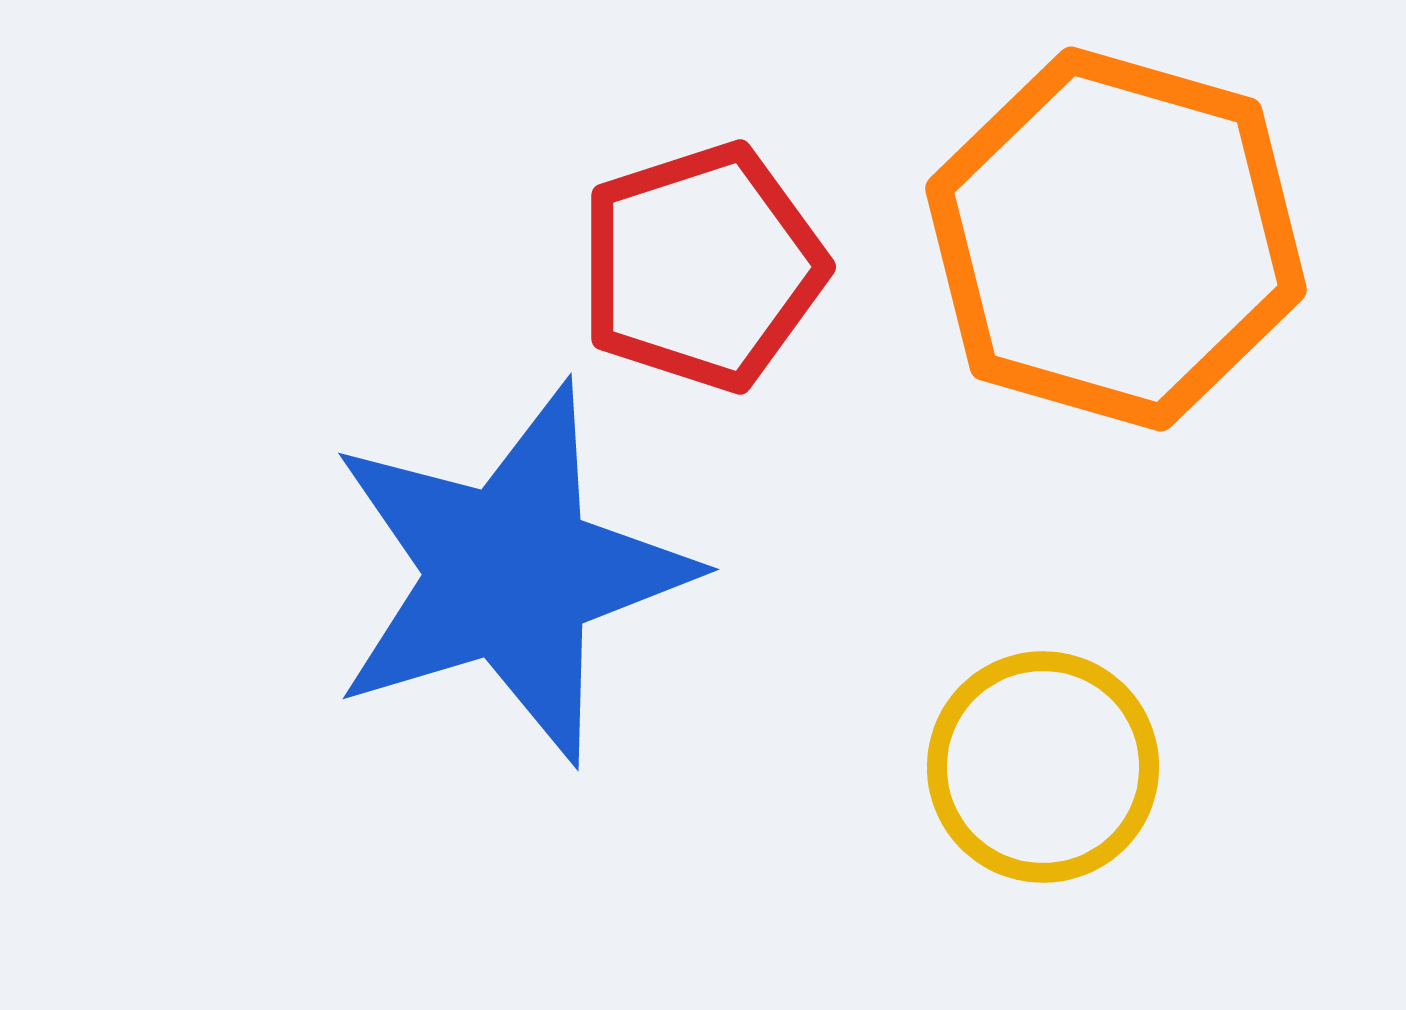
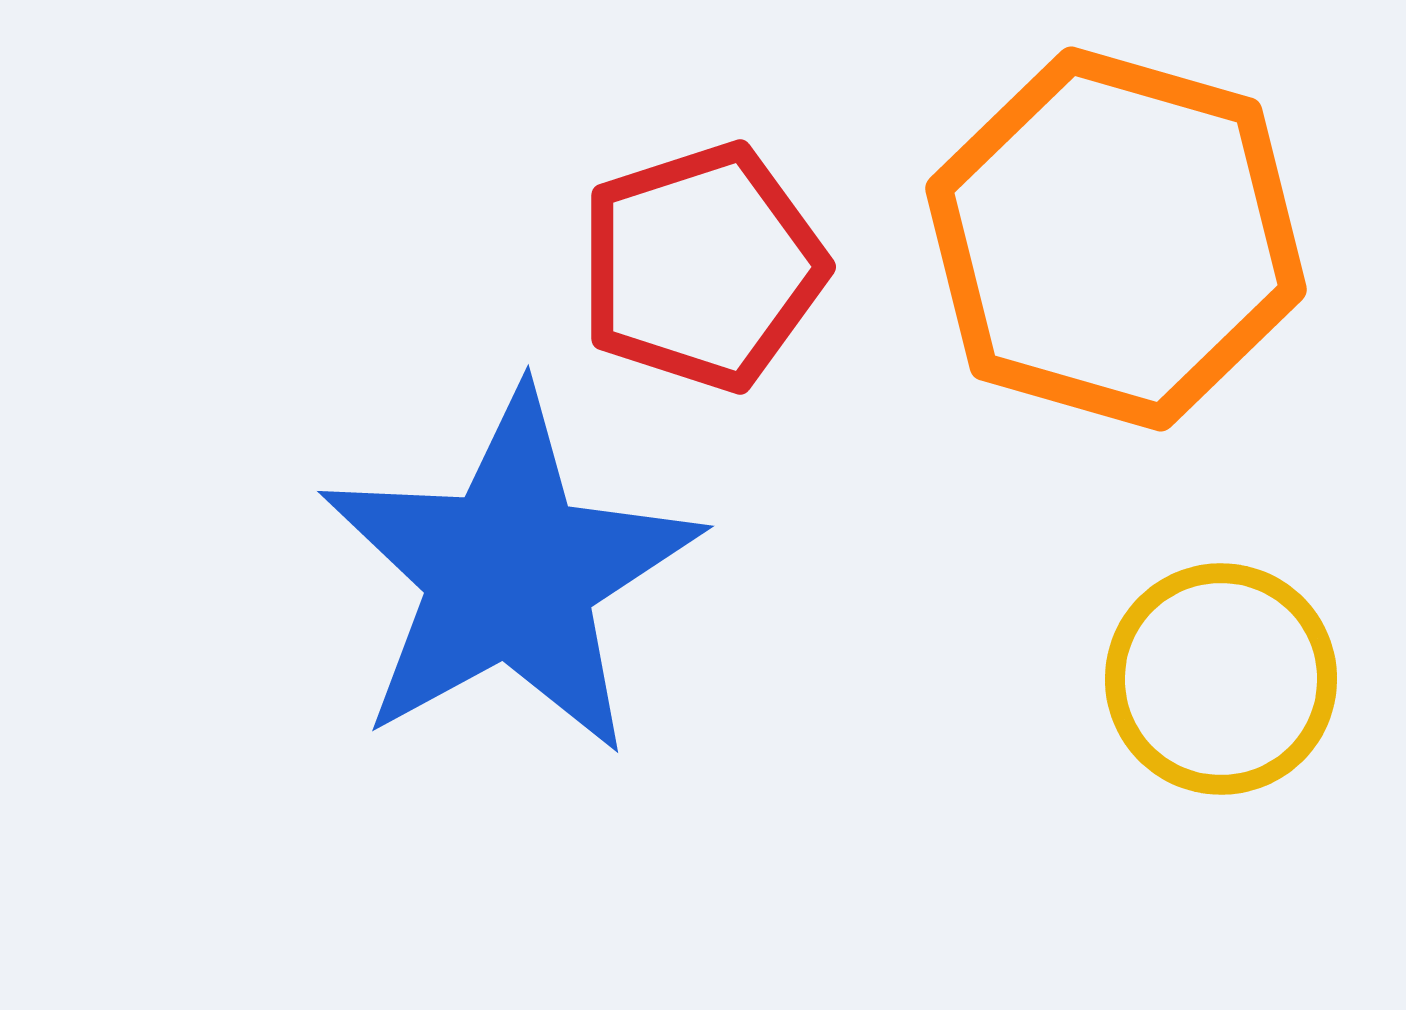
blue star: rotated 12 degrees counterclockwise
yellow circle: moved 178 px right, 88 px up
